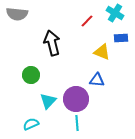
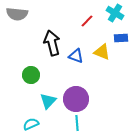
blue triangle: moved 21 px left, 24 px up; rotated 14 degrees clockwise
